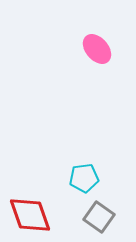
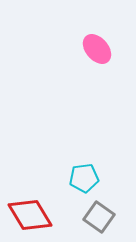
red diamond: rotated 12 degrees counterclockwise
